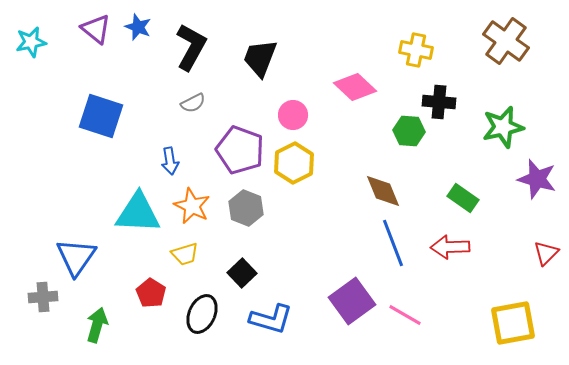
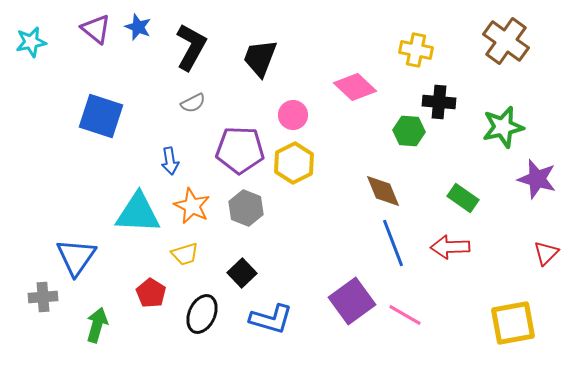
purple pentagon: rotated 18 degrees counterclockwise
